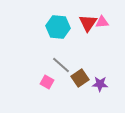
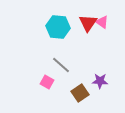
pink triangle: rotated 40 degrees clockwise
brown square: moved 15 px down
purple star: moved 3 px up
